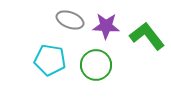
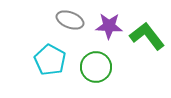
purple star: moved 3 px right
cyan pentagon: rotated 20 degrees clockwise
green circle: moved 2 px down
